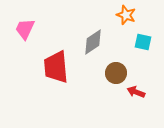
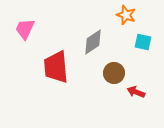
brown circle: moved 2 px left
